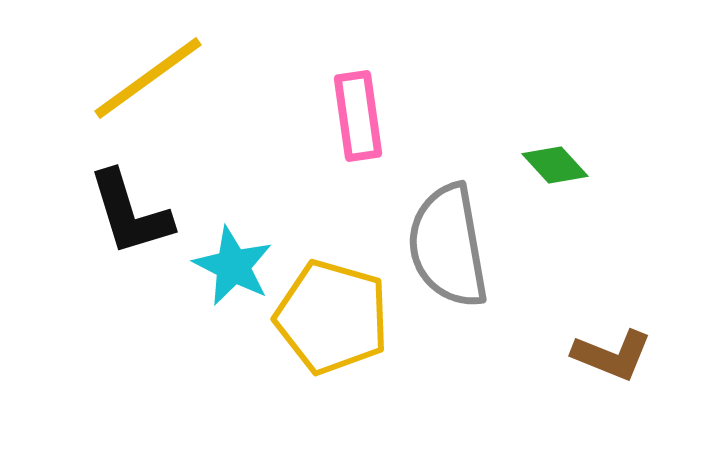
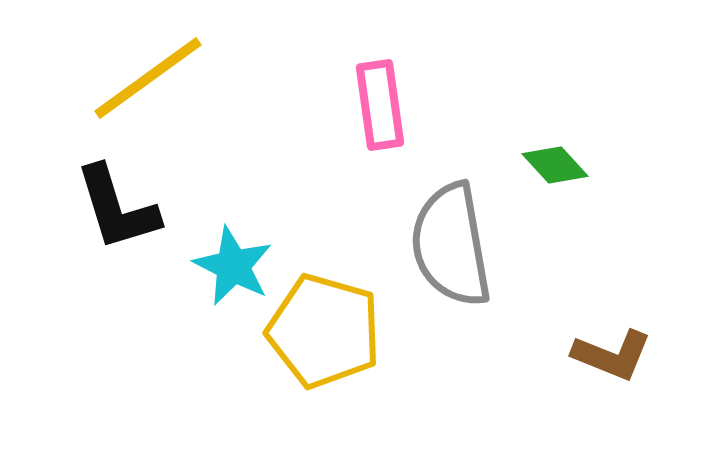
pink rectangle: moved 22 px right, 11 px up
black L-shape: moved 13 px left, 5 px up
gray semicircle: moved 3 px right, 1 px up
yellow pentagon: moved 8 px left, 14 px down
